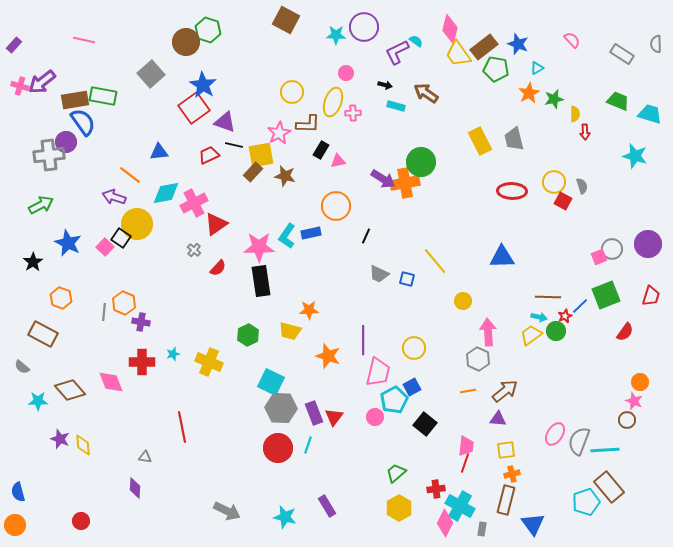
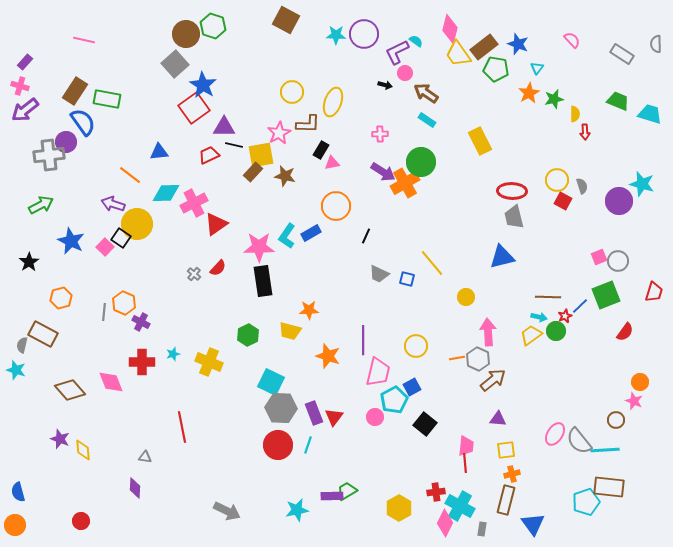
purple circle at (364, 27): moved 7 px down
green hexagon at (208, 30): moved 5 px right, 4 px up
brown circle at (186, 42): moved 8 px up
purple rectangle at (14, 45): moved 11 px right, 17 px down
cyan triangle at (537, 68): rotated 24 degrees counterclockwise
pink circle at (346, 73): moved 59 px right
gray square at (151, 74): moved 24 px right, 10 px up
purple arrow at (42, 82): moved 17 px left, 28 px down
green rectangle at (103, 96): moved 4 px right, 3 px down
brown rectangle at (75, 100): moved 9 px up; rotated 48 degrees counterclockwise
cyan rectangle at (396, 106): moved 31 px right, 14 px down; rotated 18 degrees clockwise
pink cross at (353, 113): moved 27 px right, 21 px down
purple triangle at (225, 122): moved 1 px left, 5 px down; rotated 20 degrees counterclockwise
gray trapezoid at (514, 139): moved 78 px down
cyan star at (635, 156): moved 7 px right, 28 px down
pink triangle at (338, 161): moved 6 px left, 2 px down
purple arrow at (383, 179): moved 7 px up
yellow circle at (554, 182): moved 3 px right, 2 px up
orange cross at (405, 183): rotated 20 degrees counterclockwise
cyan diamond at (166, 193): rotated 8 degrees clockwise
purple arrow at (114, 197): moved 1 px left, 7 px down
blue rectangle at (311, 233): rotated 18 degrees counterclockwise
blue star at (68, 243): moved 3 px right, 2 px up
purple circle at (648, 244): moved 29 px left, 43 px up
gray circle at (612, 249): moved 6 px right, 12 px down
gray cross at (194, 250): moved 24 px down
blue triangle at (502, 257): rotated 12 degrees counterclockwise
yellow line at (435, 261): moved 3 px left, 2 px down
black star at (33, 262): moved 4 px left
black rectangle at (261, 281): moved 2 px right
red trapezoid at (651, 296): moved 3 px right, 4 px up
orange hexagon at (61, 298): rotated 25 degrees clockwise
yellow circle at (463, 301): moved 3 px right, 4 px up
purple cross at (141, 322): rotated 18 degrees clockwise
yellow circle at (414, 348): moved 2 px right, 2 px up
gray semicircle at (22, 367): moved 22 px up; rotated 63 degrees clockwise
orange line at (468, 391): moved 11 px left, 33 px up
brown arrow at (505, 391): moved 12 px left, 11 px up
cyan star at (38, 401): moved 22 px left, 31 px up; rotated 18 degrees clockwise
brown circle at (627, 420): moved 11 px left
gray semicircle at (579, 441): rotated 60 degrees counterclockwise
yellow diamond at (83, 445): moved 5 px down
red circle at (278, 448): moved 3 px up
red line at (465, 463): rotated 24 degrees counterclockwise
green trapezoid at (396, 473): moved 49 px left, 18 px down; rotated 10 degrees clockwise
brown rectangle at (609, 487): rotated 44 degrees counterclockwise
red cross at (436, 489): moved 3 px down
purple rectangle at (327, 506): moved 5 px right, 10 px up; rotated 60 degrees counterclockwise
cyan star at (285, 517): moved 12 px right, 7 px up; rotated 25 degrees counterclockwise
